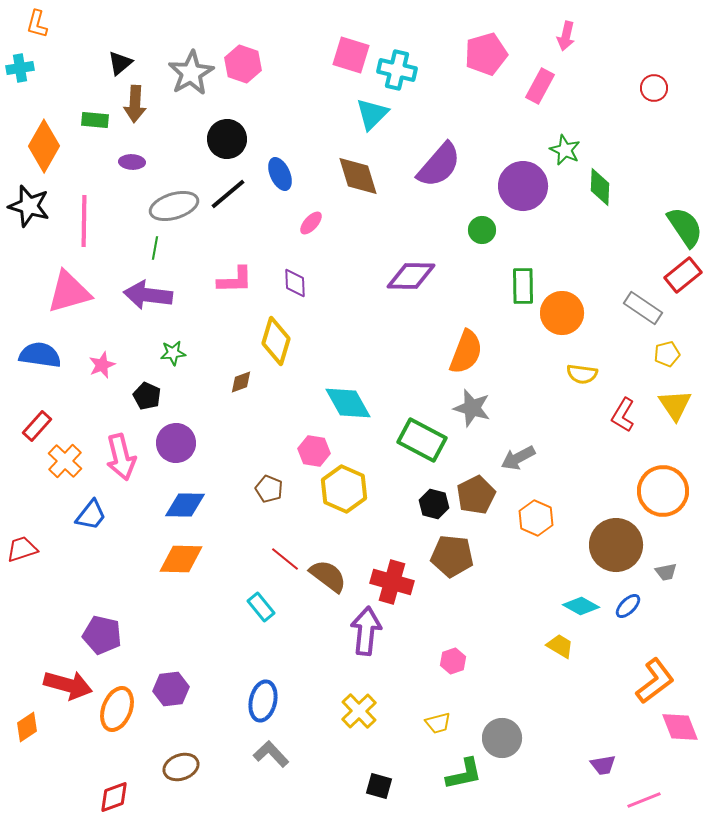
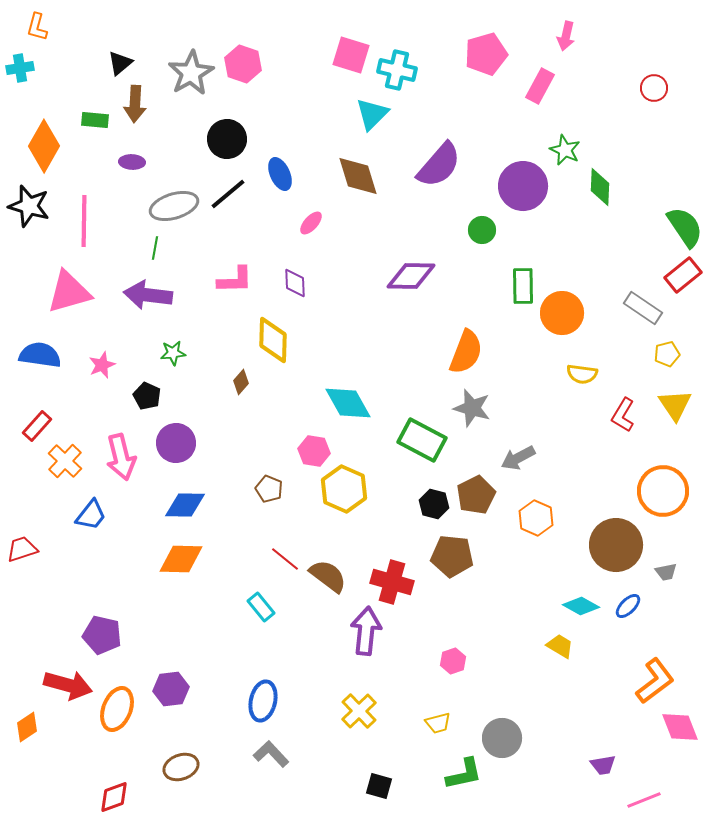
orange L-shape at (37, 24): moved 3 px down
yellow diamond at (276, 341): moved 3 px left, 1 px up; rotated 15 degrees counterclockwise
brown diamond at (241, 382): rotated 30 degrees counterclockwise
